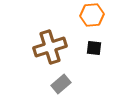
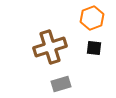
orange hexagon: moved 3 px down; rotated 15 degrees counterclockwise
gray rectangle: rotated 24 degrees clockwise
